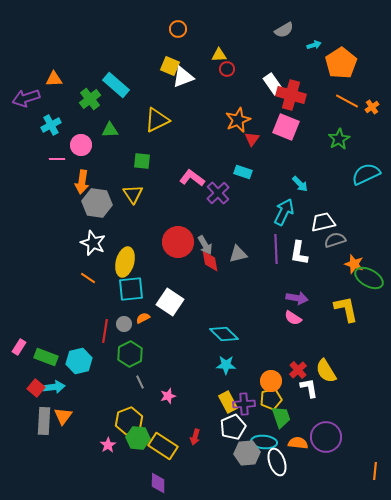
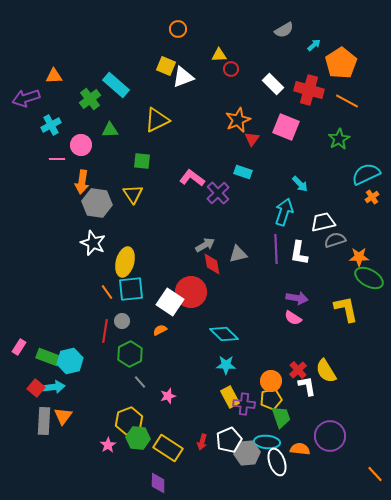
cyan arrow at (314, 45): rotated 24 degrees counterclockwise
yellow square at (170, 66): moved 4 px left
red circle at (227, 69): moved 4 px right
orange triangle at (54, 79): moved 3 px up
white rectangle at (273, 84): rotated 10 degrees counterclockwise
red cross at (291, 95): moved 18 px right, 5 px up
orange cross at (372, 107): moved 90 px down
cyan arrow at (284, 212): rotated 8 degrees counterclockwise
red circle at (178, 242): moved 13 px right, 50 px down
gray arrow at (205, 245): rotated 90 degrees counterclockwise
red diamond at (210, 261): moved 2 px right, 3 px down
orange star at (354, 264): moved 5 px right, 7 px up; rotated 18 degrees counterclockwise
orange line at (88, 278): moved 19 px right, 14 px down; rotated 21 degrees clockwise
orange semicircle at (143, 318): moved 17 px right, 12 px down
gray circle at (124, 324): moved 2 px left, 3 px up
green rectangle at (46, 357): moved 2 px right
cyan hexagon at (79, 361): moved 9 px left
gray line at (140, 382): rotated 16 degrees counterclockwise
white L-shape at (309, 388): moved 2 px left, 2 px up
yellow rectangle at (228, 402): moved 2 px right, 5 px up
purple cross at (244, 404): rotated 10 degrees clockwise
white pentagon at (233, 427): moved 4 px left, 13 px down
red arrow at (195, 437): moved 7 px right, 5 px down
purple circle at (326, 437): moved 4 px right, 1 px up
cyan ellipse at (264, 442): moved 3 px right
orange semicircle at (298, 443): moved 2 px right, 6 px down
yellow rectangle at (163, 446): moved 5 px right, 2 px down
orange line at (375, 471): moved 3 px down; rotated 48 degrees counterclockwise
